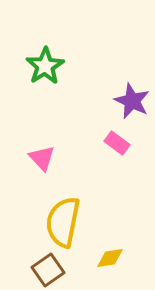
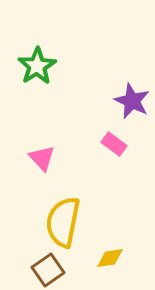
green star: moved 8 px left
pink rectangle: moved 3 px left, 1 px down
